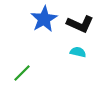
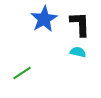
black L-shape: rotated 116 degrees counterclockwise
green line: rotated 12 degrees clockwise
